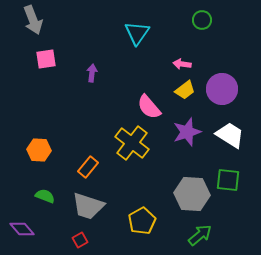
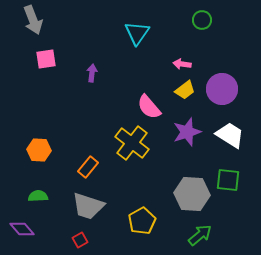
green semicircle: moved 7 px left; rotated 24 degrees counterclockwise
